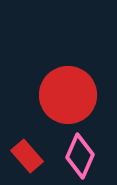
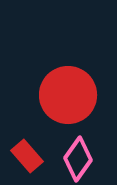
pink diamond: moved 2 px left, 3 px down; rotated 12 degrees clockwise
